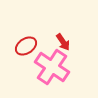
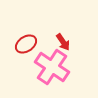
red ellipse: moved 2 px up
